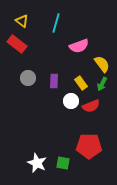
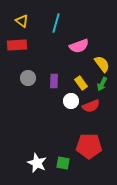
red rectangle: moved 1 px down; rotated 42 degrees counterclockwise
